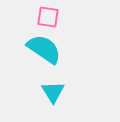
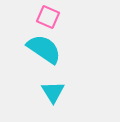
pink square: rotated 15 degrees clockwise
